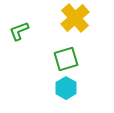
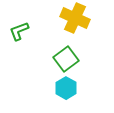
yellow cross: rotated 24 degrees counterclockwise
green square: rotated 20 degrees counterclockwise
